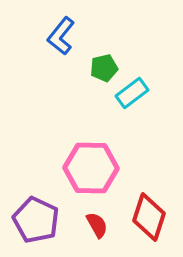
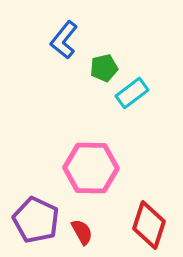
blue L-shape: moved 3 px right, 4 px down
red diamond: moved 8 px down
red semicircle: moved 15 px left, 7 px down
